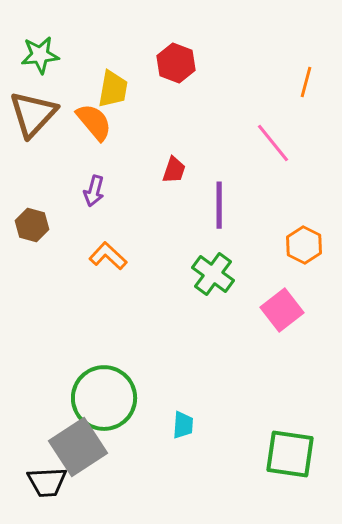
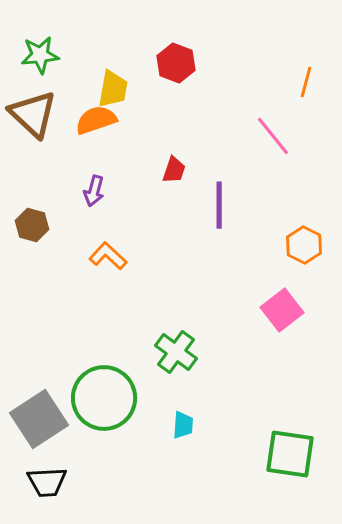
brown triangle: rotated 30 degrees counterclockwise
orange semicircle: moved 2 px right, 2 px up; rotated 69 degrees counterclockwise
pink line: moved 7 px up
green cross: moved 37 px left, 78 px down
gray square: moved 39 px left, 28 px up
